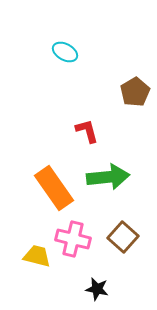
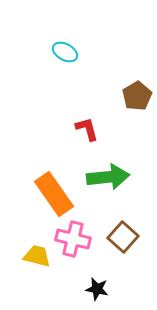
brown pentagon: moved 2 px right, 4 px down
red L-shape: moved 2 px up
orange rectangle: moved 6 px down
